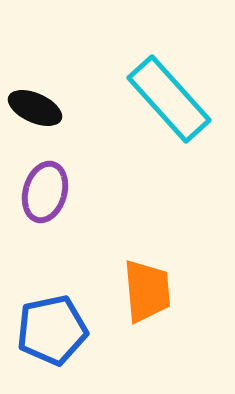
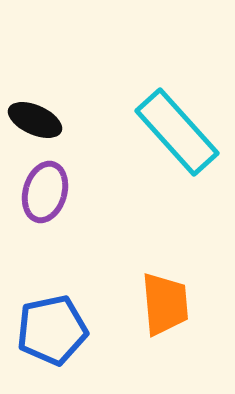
cyan rectangle: moved 8 px right, 33 px down
black ellipse: moved 12 px down
orange trapezoid: moved 18 px right, 13 px down
